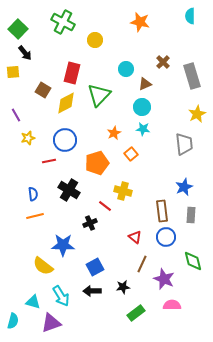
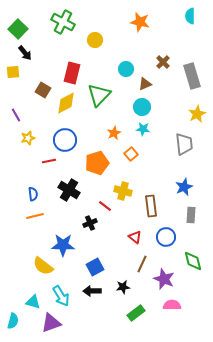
brown rectangle at (162, 211): moved 11 px left, 5 px up
